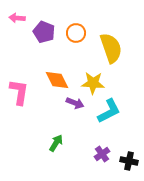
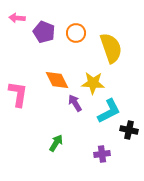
pink L-shape: moved 1 px left, 2 px down
purple arrow: rotated 144 degrees counterclockwise
purple cross: rotated 28 degrees clockwise
black cross: moved 31 px up
